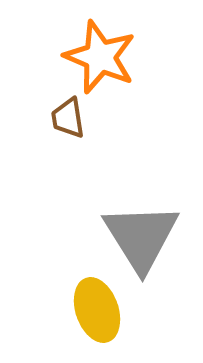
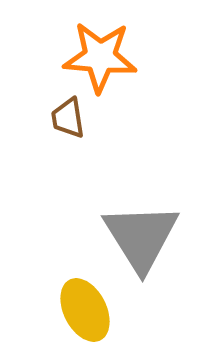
orange star: rotated 18 degrees counterclockwise
yellow ellipse: moved 12 px left; rotated 8 degrees counterclockwise
